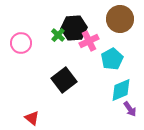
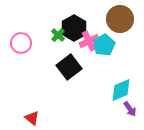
black hexagon: rotated 25 degrees counterclockwise
cyan pentagon: moved 8 px left, 14 px up
black square: moved 5 px right, 13 px up
